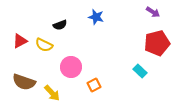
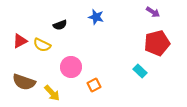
yellow semicircle: moved 2 px left
